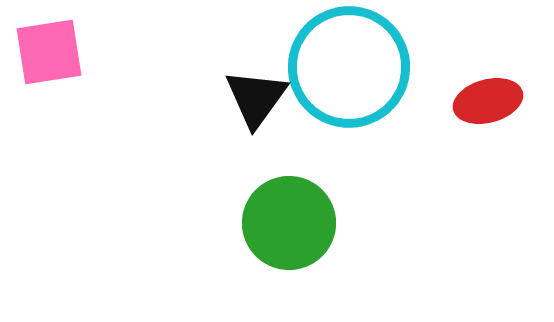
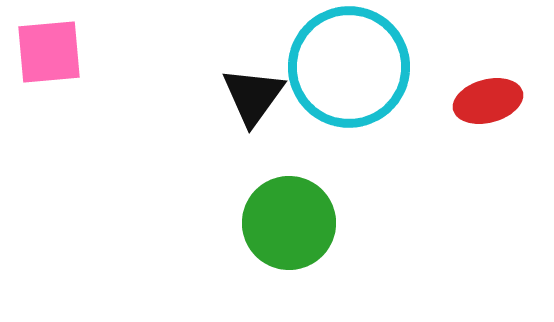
pink square: rotated 4 degrees clockwise
black triangle: moved 3 px left, 2 px up
